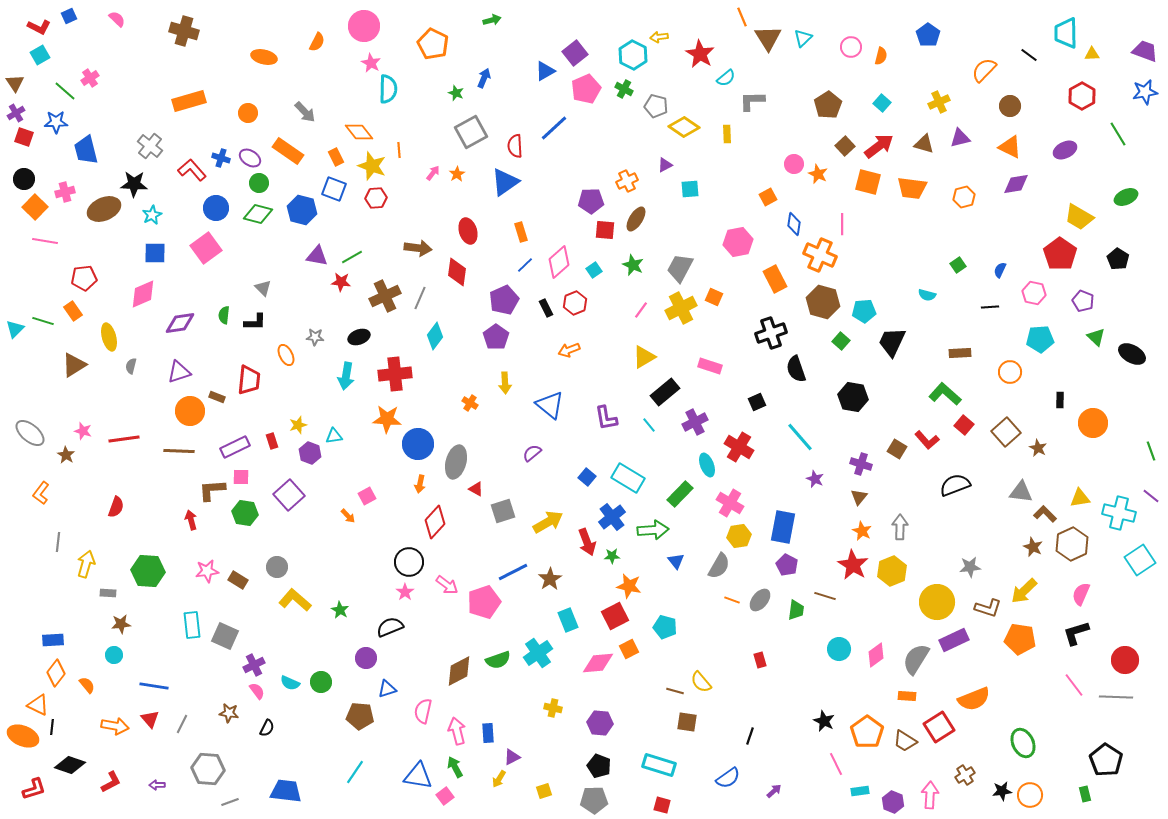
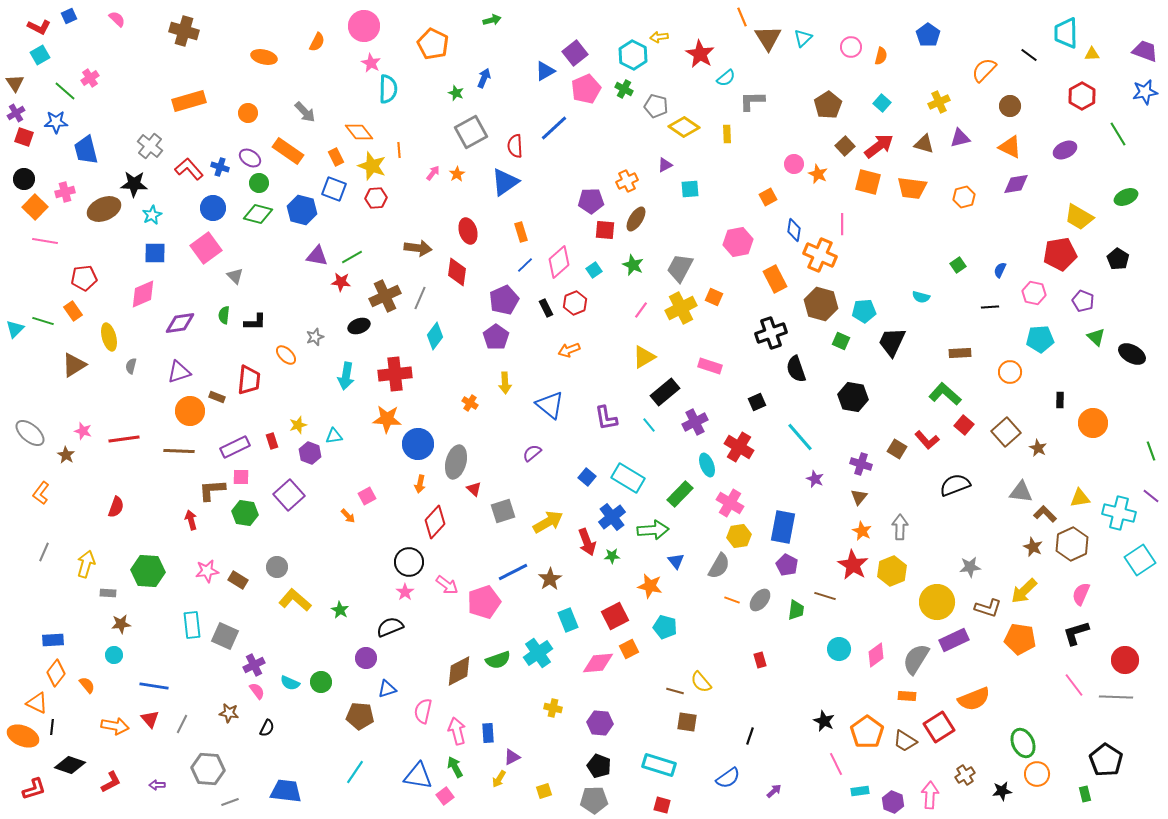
blue cross at (221, 158): moved 1 px left, 9 px down
red L-shape at (192, 170): moved 3 px left, 1 px up
blue circle at (216, 208): moved 3 px left
blue diamond at (794, 224): moved 6 px down
red pentagon at (1060, 254): rotated 28 degrees clockwise
gray triangle at (263, 288): moved 28 px left, 12 px up
cyan semicircle at (927, 295): moved 6 px left, 2 px down
brown hexagon at (823, 302): moved 2 px left, 2 px down
gray star at (315, 337): rotated 24 degrees counterclockwise
black ellipse at (359, 337): moved 11 px up
green square at (841, 341): rotated 18 degrees counterclockwise
orange ellipse at (286, 355): rotated 20 degrees counterclockwise
red triangle at (476, 489): moved 2 px left; rotated 14 degrees clockwise
gray line at (58, 542): moved 14 px left, 10 px down; rotated 18 degrees clockwise
orange star at (629, 586): moved 21 px right
orange triangle at (38, 705): moved 1 px left, 2 px up
orange circle at (1030, 795): moved 7 px right, 21 px up
